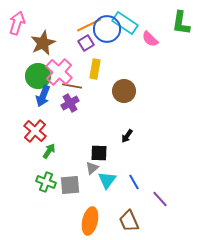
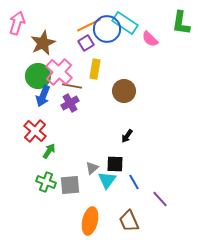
black square: moved 16 px right, 11 px down
